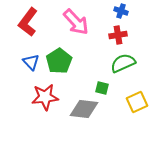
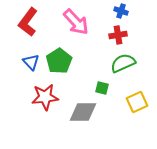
gray diamond: moved 1 px left, 3 px down; rotated 8 degrees counterclockwise
